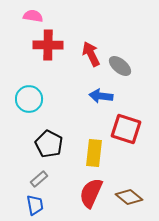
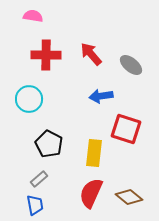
red cross: moved 2 px left, 10 px down
red arrow: rotated 15 degrees counterclockwise
gray ellipse: moved 11 px right, 1 px up
blue arrow: rotated 15 degrees counterclockwise
